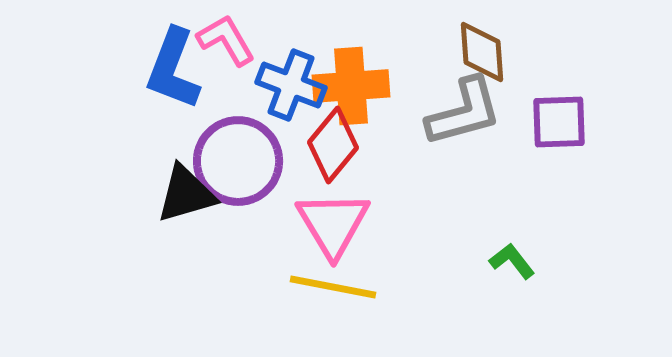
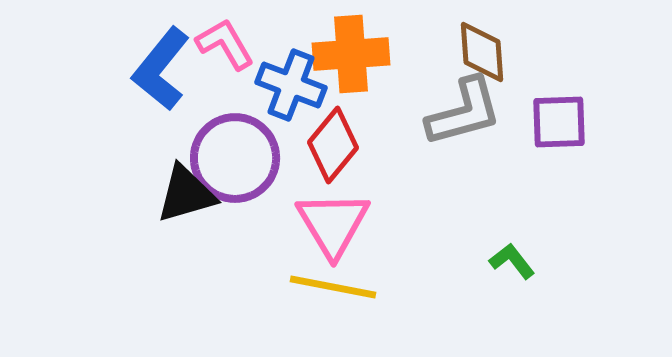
pink L-shape: moved 1 px left, 4 px down
blue L-shape: moved 12 px left; rotated 18 degrees clockwise
orange cross: moved 32 px up
purple circle: moved 3 px left, 3 px up
